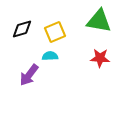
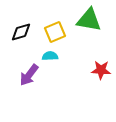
green triangle: moved 10 px left, 1 px up
black diamond: moved 1 px left, 3 px down
red star: moved 1 px right, 12 px down
